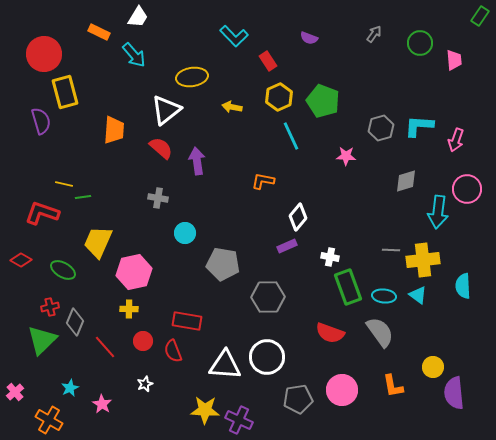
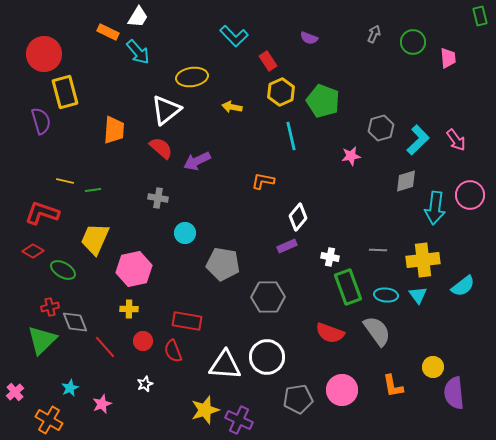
green rectangle at (480, 16): rotated 48 degrees counterclockwise
orange rectangle at (99, 32): moved 9 px right
gray arrow at (374, 34): rotated 12 degrees counterclockwise
green circle at (420, 43): moved 7 px left, 1 px up
cyan arrow at (134, 55): moved 4 px right, 3 px up
pink trapezoid at (454, 60): moved 6 px left, 2 px up
yellow hexagon at (279, 97): moved 2 px right, 5 px up
cyan L-shape at (419, 126): moved 1 px left, 14 px down; rotated 132 degrees clockwise
cyan line at (291, 136): rotated 12 degrees clockwise
pink arrow at (456, 140): rotated 55 degrees counterclockwise
pink star at (346, 156): moved 5 px right; rotated 12 degrees counterclockwise
purple arrow at (197, 161): rotated 108 degrees counterclockwise
yellow line at (64, 184): moved 1 px right, 3 px up
pink circle at (467, 189): moved 3 px right, 6 px down
green line at (83, 197): moved 10 px right, 7 px up
cyan arrow at (438, 212): moved 3 px left, 4 px up
yellow trapezoid at (98, 242): moved 3 px left, 3 px up
gray line at (391, 250): moved 13 px left
red diamond at (21, 260): moved 12 px right, 9 px up
pink hexagon at (134, 272): moved 3 px up
cyan semicircle at (463, 286): rotated 125 degrees counterclockwise
cyan triangle at (418, 295): rotated 18 degrees clockwise
cyan ellipse at (384, 296): moved 2 px right, 1 px up
gray diamond at (75, 322): rotated 44 degrees counterclockwise
gray semicircle at (380, 332): moved 3 px left, 1 px up
pink star at (102, 404): rotated 18 degrees clockwise
yellow star at (205, 410): rotated 20 degrees counterclockwise
